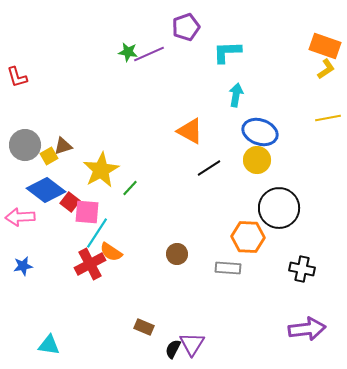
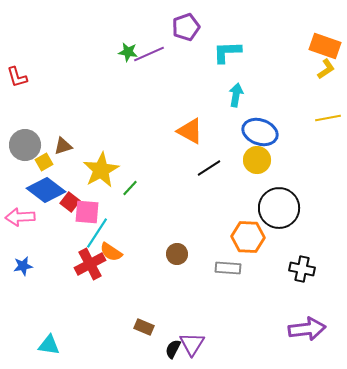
yellow square: moved 5 px left, 6 px down
